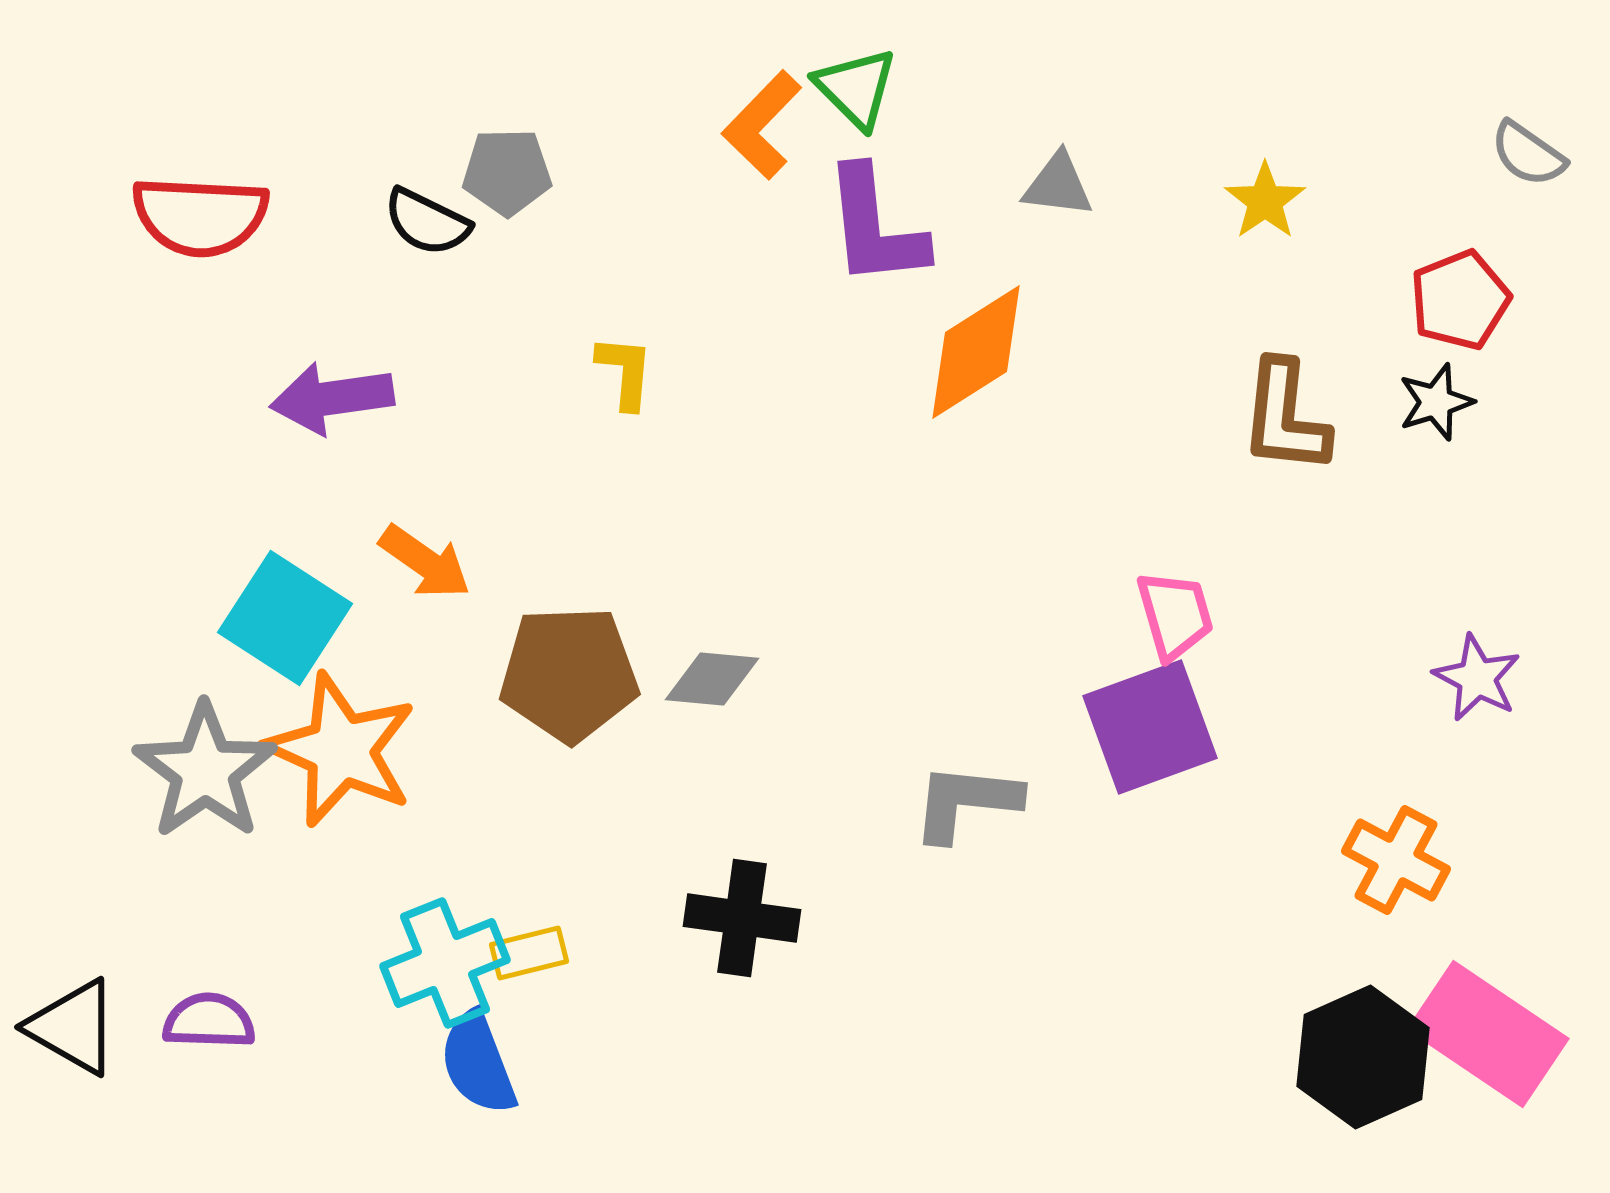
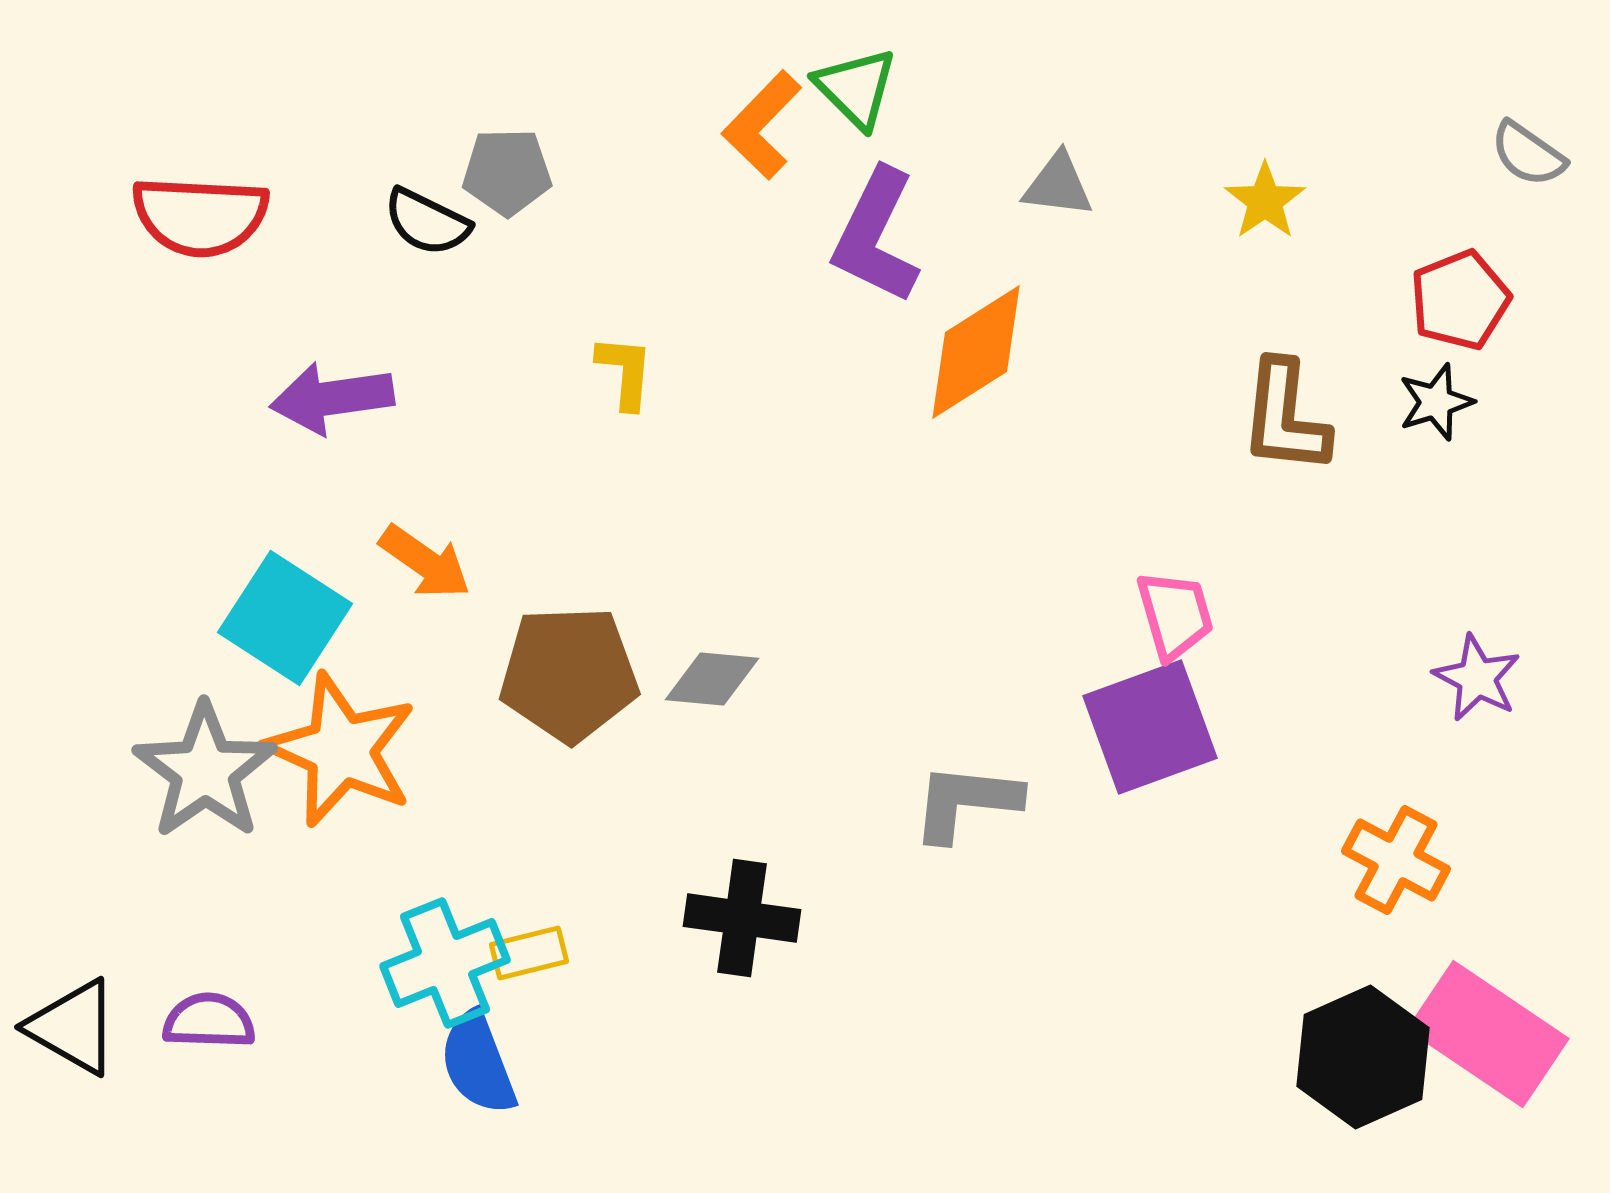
purple L-shape: moved 1 px right, 9 px down; rotated 32 degrees clockwise
